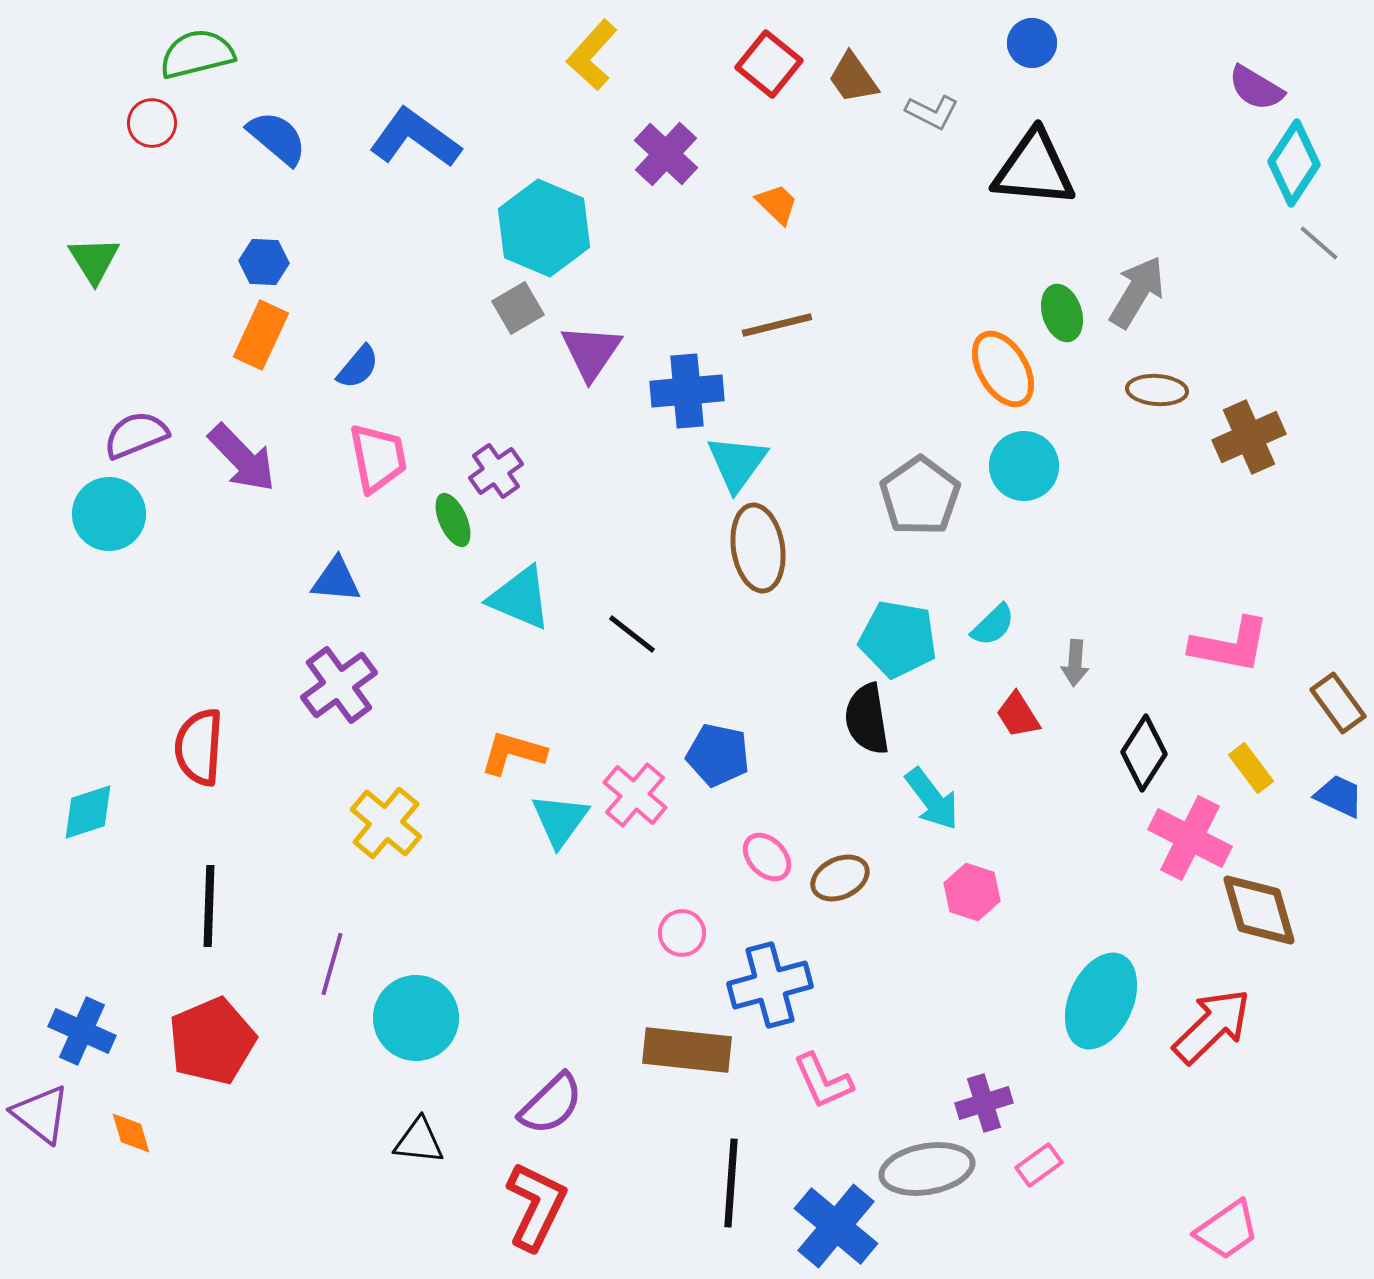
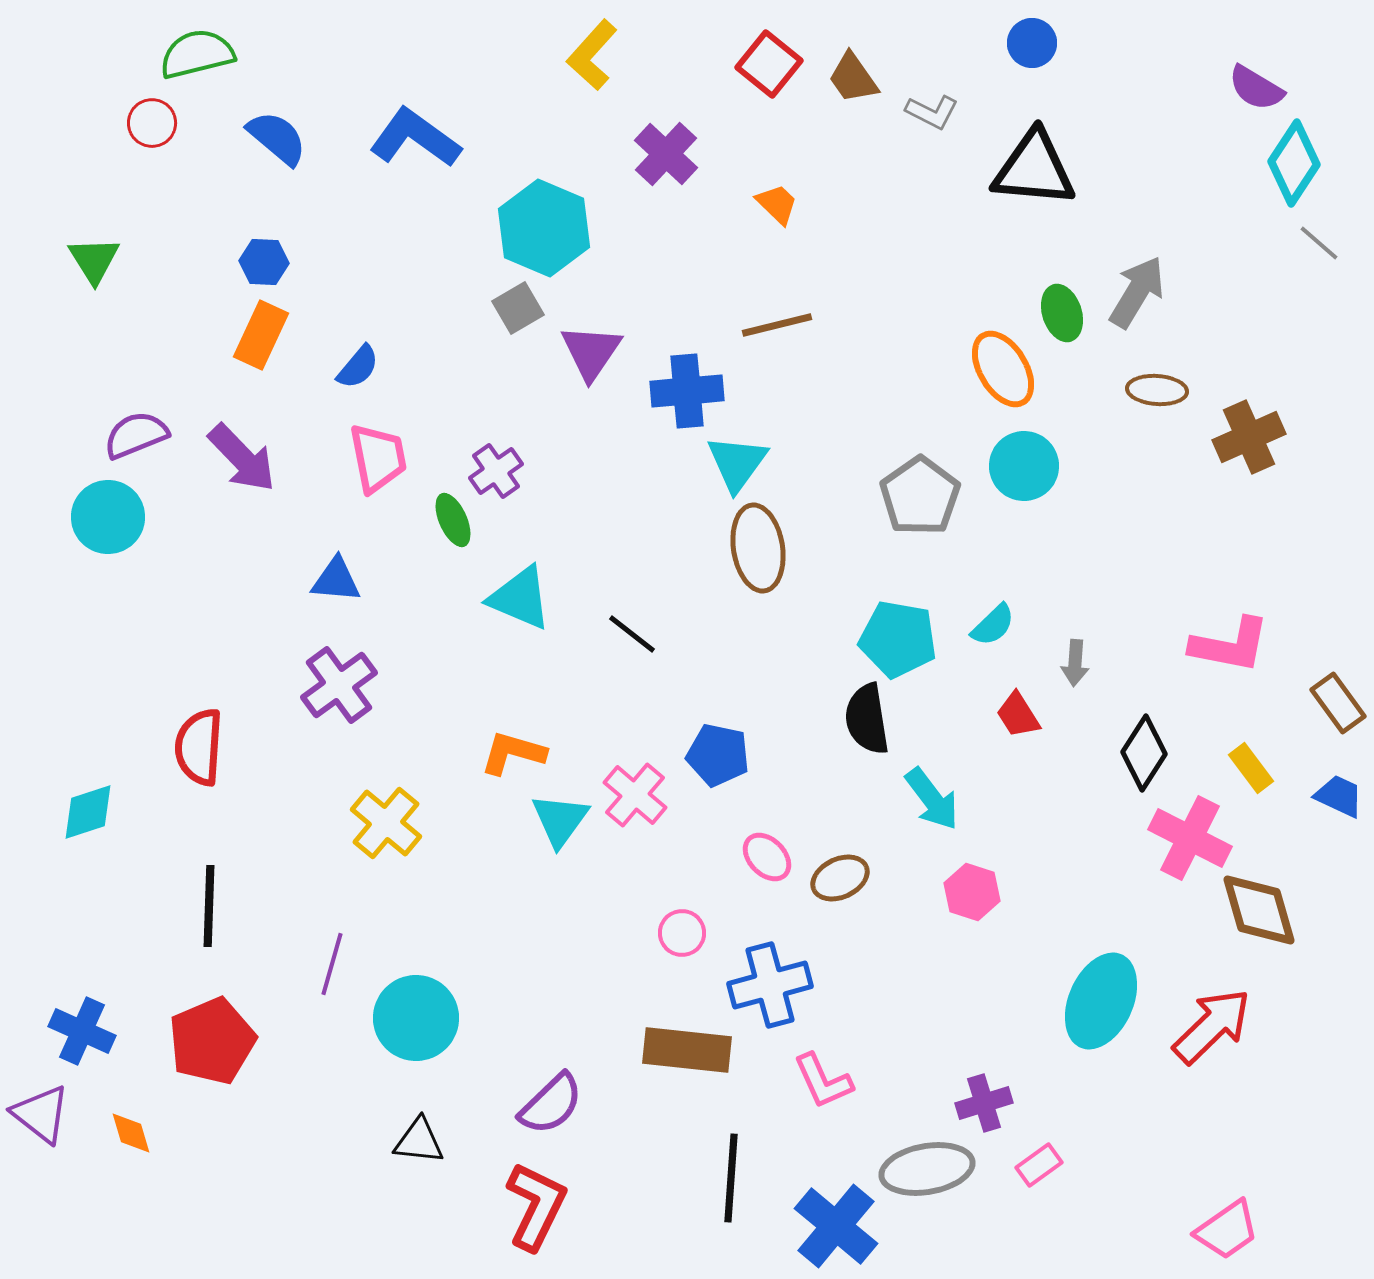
cyan circle at (109, 514): moved 1 px left, 3 px down
black line at (731, 1183): moved 5 px up
